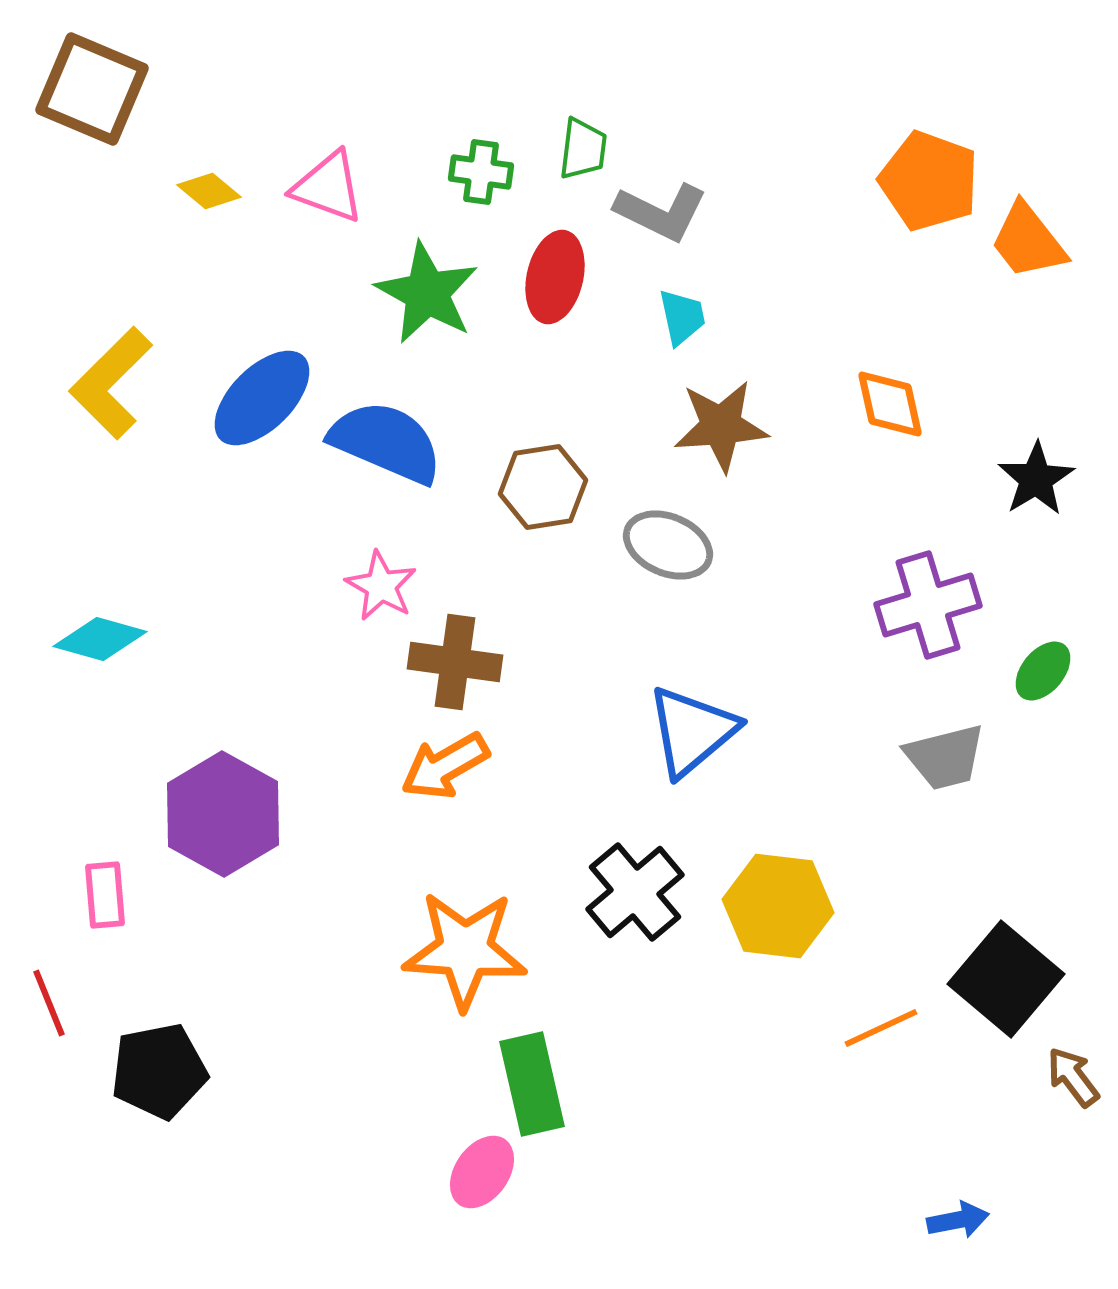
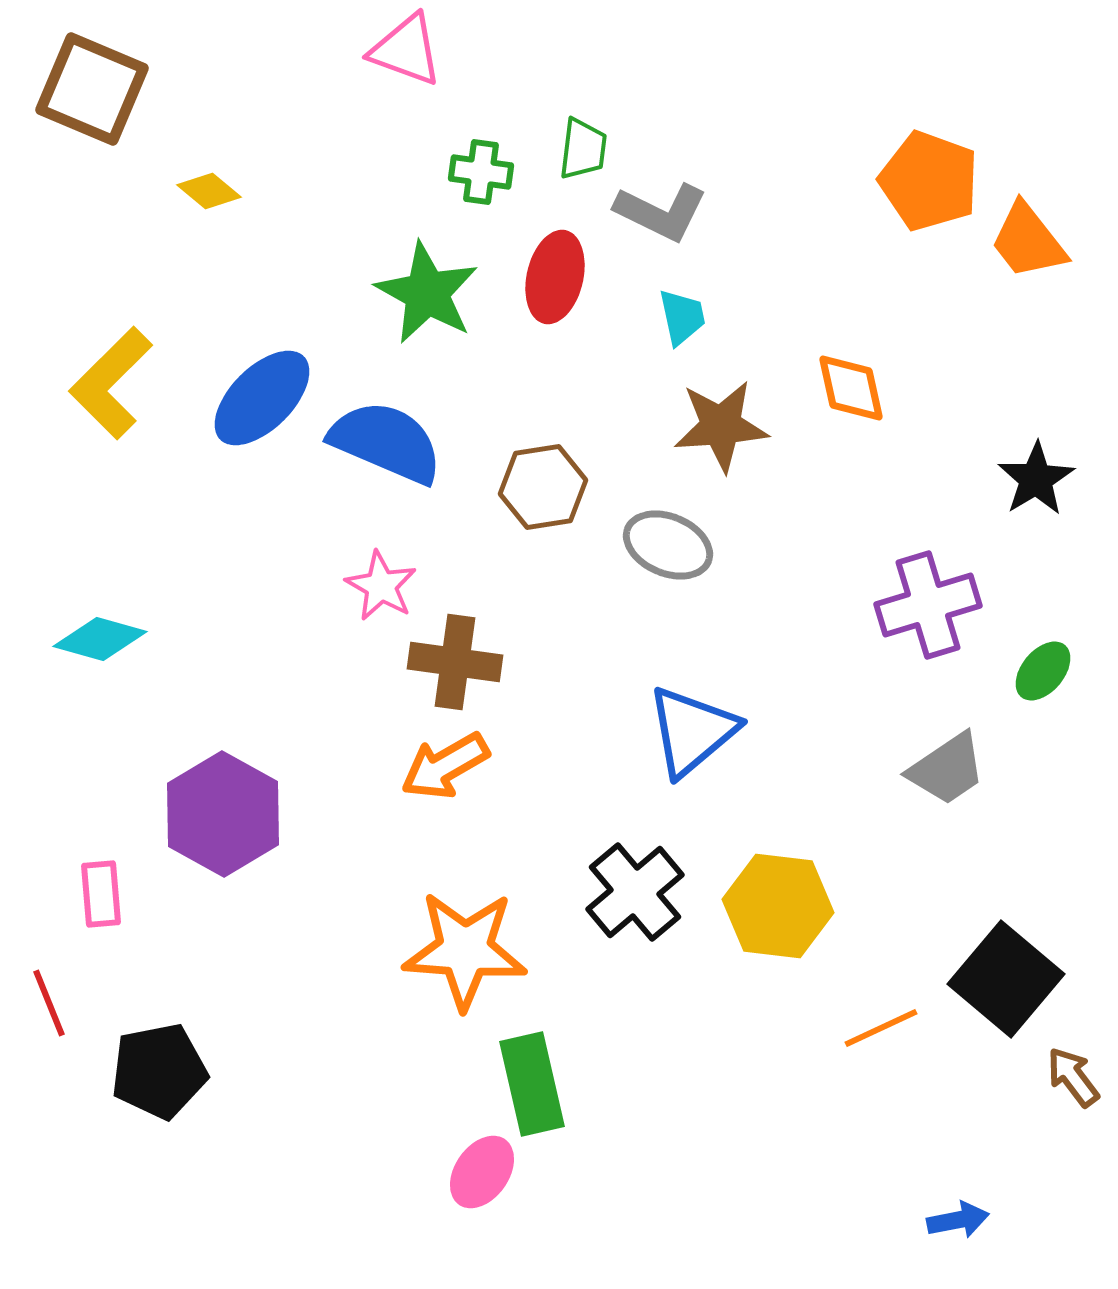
pink triangle: moved 78 px right, 137 px up
orange diamond: moved 39 px left, 16 px up
gray trapezoid: moved 2 px right, 12 px down; rotated 20 degrees counterclockwise
pink rectangle: moved 4 px left, 1 px up
